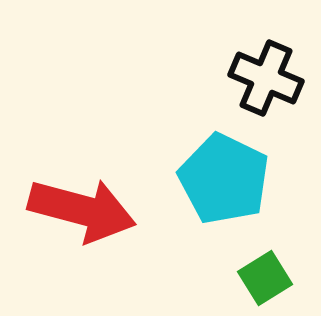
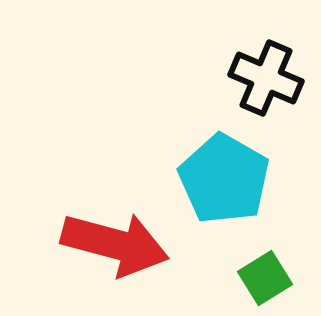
cyan pentagon: rotated 4 degrees clockwise
red arrow: moved 33 px right, 34 px down
